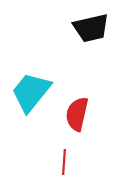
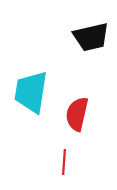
black trapezoid: moved 9 px down
cyan trapezoid: rotated 30 degrees counterclockwise
